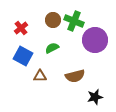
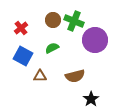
black star: moved 4 px left, 2 px down; rotated 21 degrees counterclockwise
